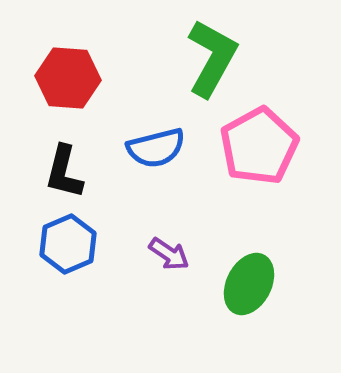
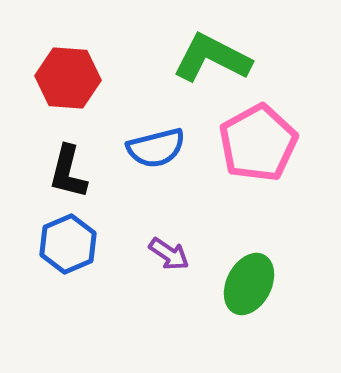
green L-shape: rotated 92 degrees counterclockwise
pink pentagon: moved 1 px left, 3 px up
black L-shape: moved 4 px right
